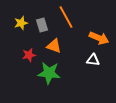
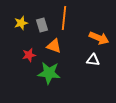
orange line: moved 2 px left, 1 px down; rotated 35 degrees clockwise
